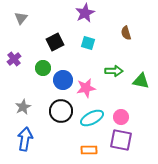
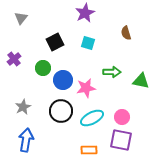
green arrow: moved 2 px left, 1 px down
pink circle: moved 1 px right
blue arrow: moved 1 px right, 1 px down
